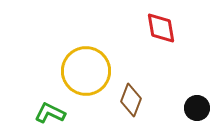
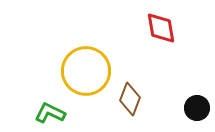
brown diamond: moved 1 px left, 1 px up
